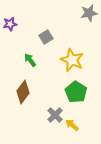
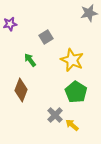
brown diamond: moved 2 px left, 2 px up; rotated 15 degrees counterclockwise
